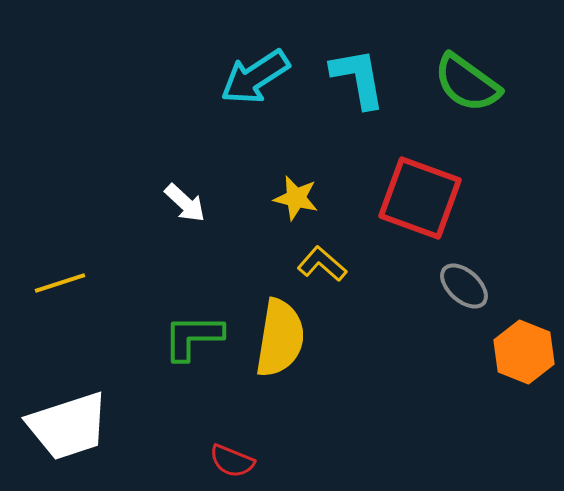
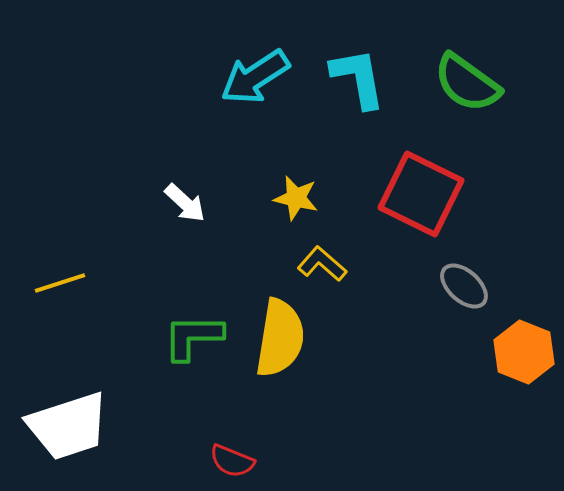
red square: moved 1 px right, 4 px up; rotated 6 degrees clockwise
